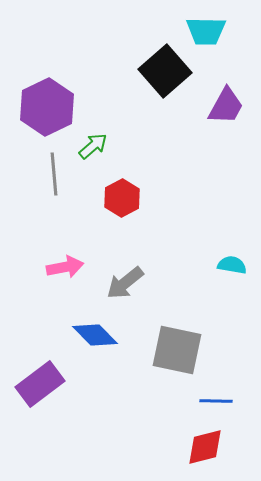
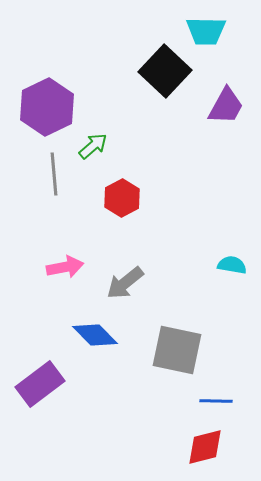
black square: rotated 6 degrees counterclockwise
